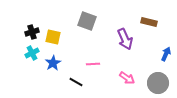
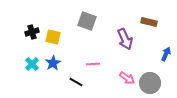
cyan cross: moved 11 px down; rotated 16 degrees counterclockwise
gray circle: moved 8 px left
